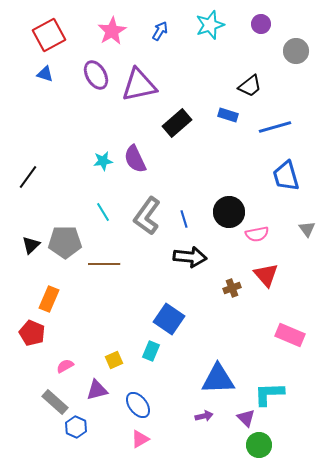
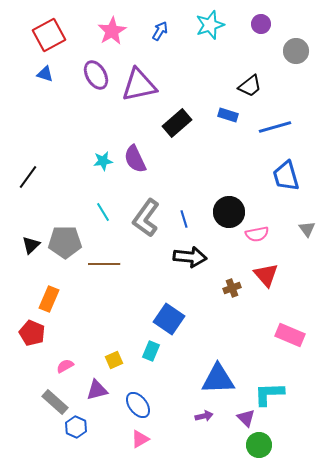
gray L-shape at (147, 216): moved 1 px left, 2 px down
